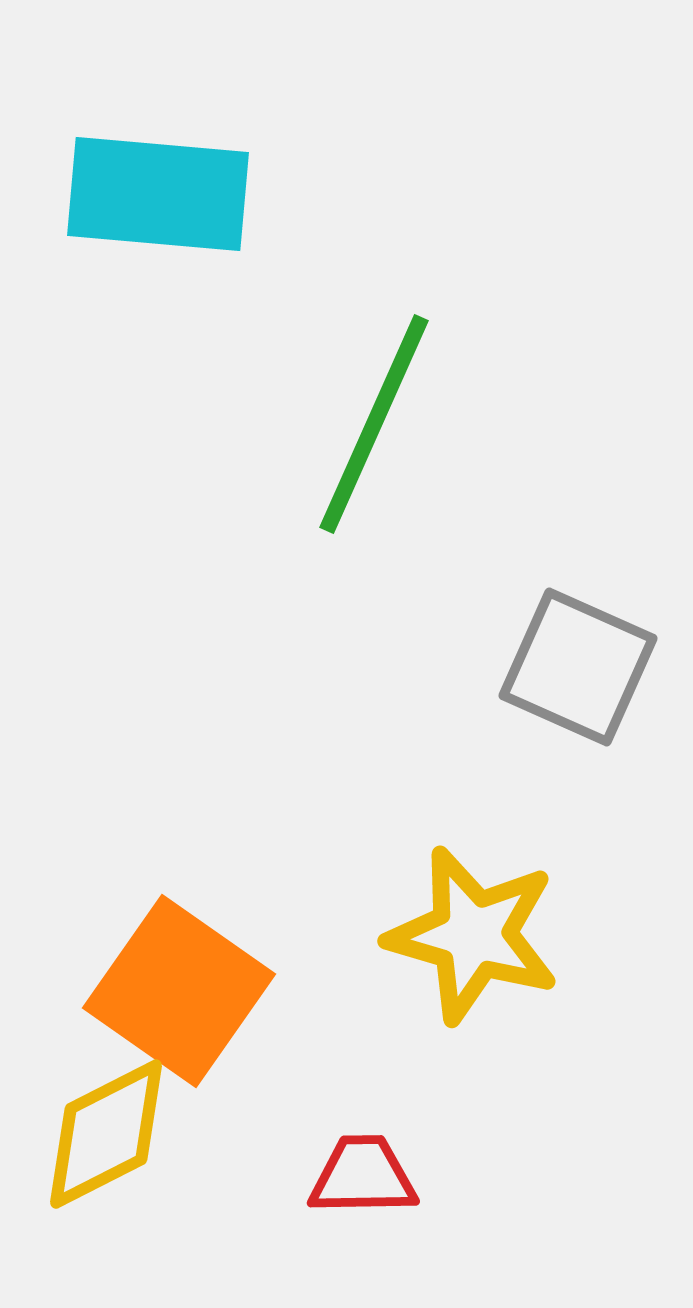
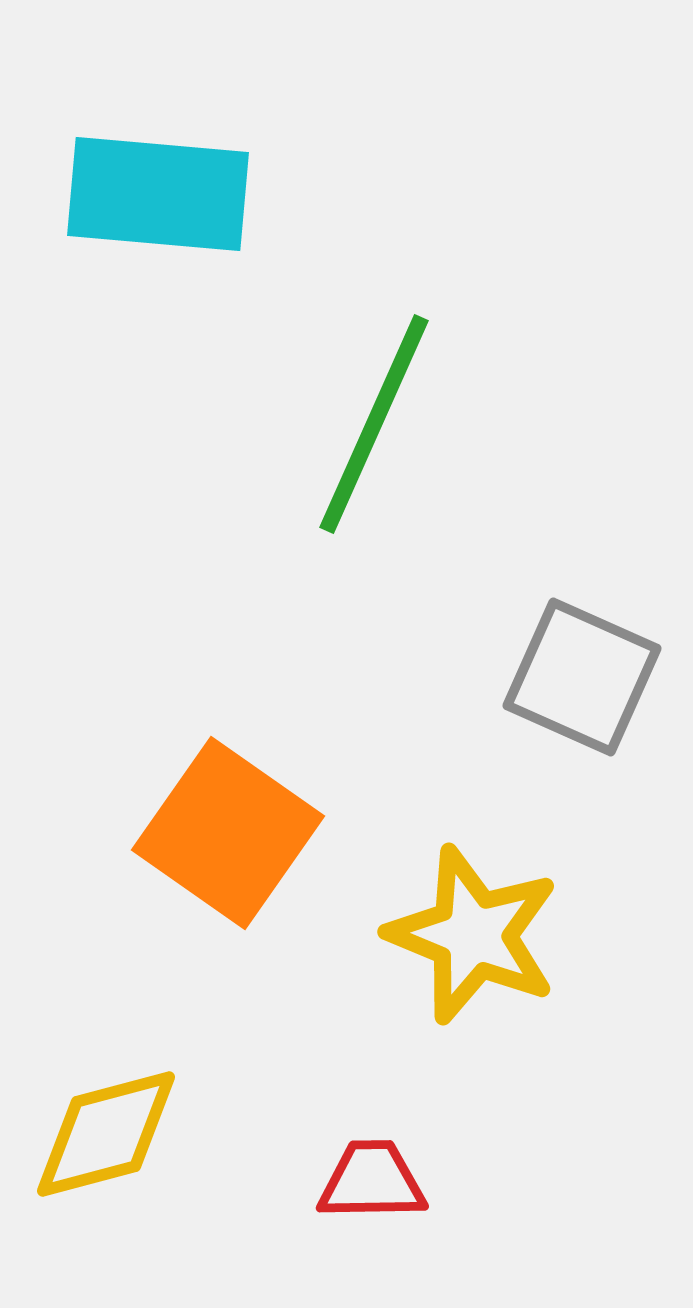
gray square: moved 4 px right, 10 px down
yellow star: rotated 6 degrees clockwise
orange square: moved 49 px right, 158 px up
yellow diamond: rotated 12 degrees clockwise
red trapezoid: moved 9 px right, 5 px down
